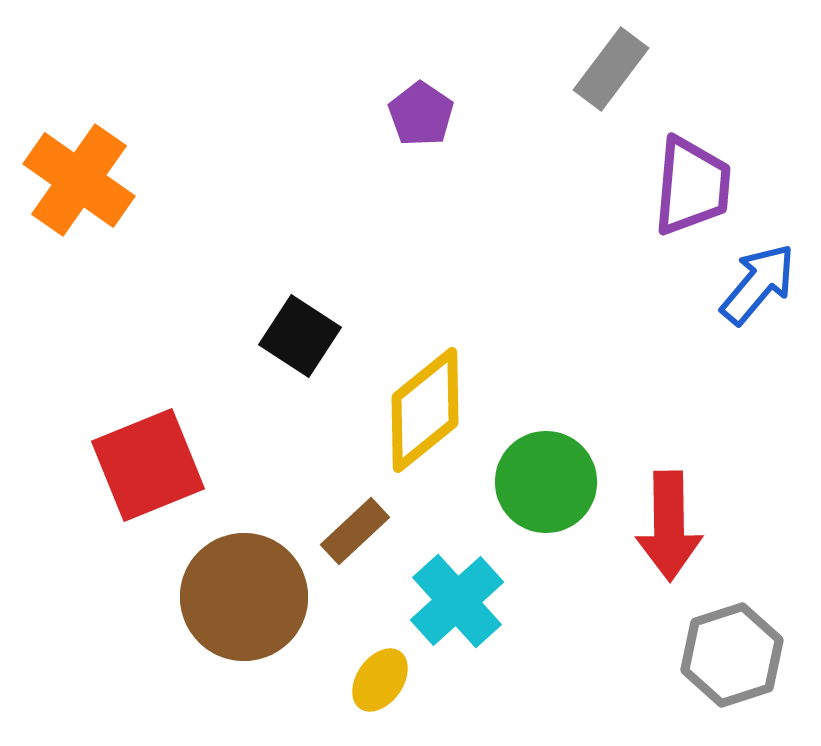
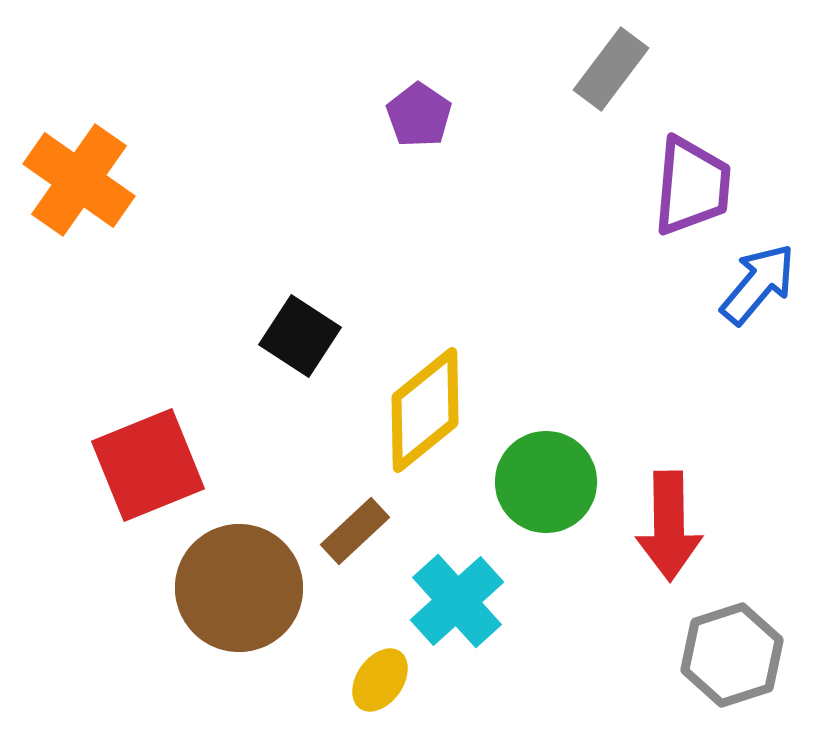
purple pentagon: moved 2 px left, 1 px down
brown circle: moved 5 px left, 9 px up
